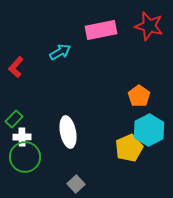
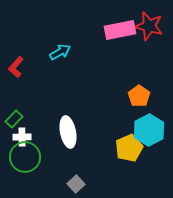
pink rectangle: moved 19 px right
